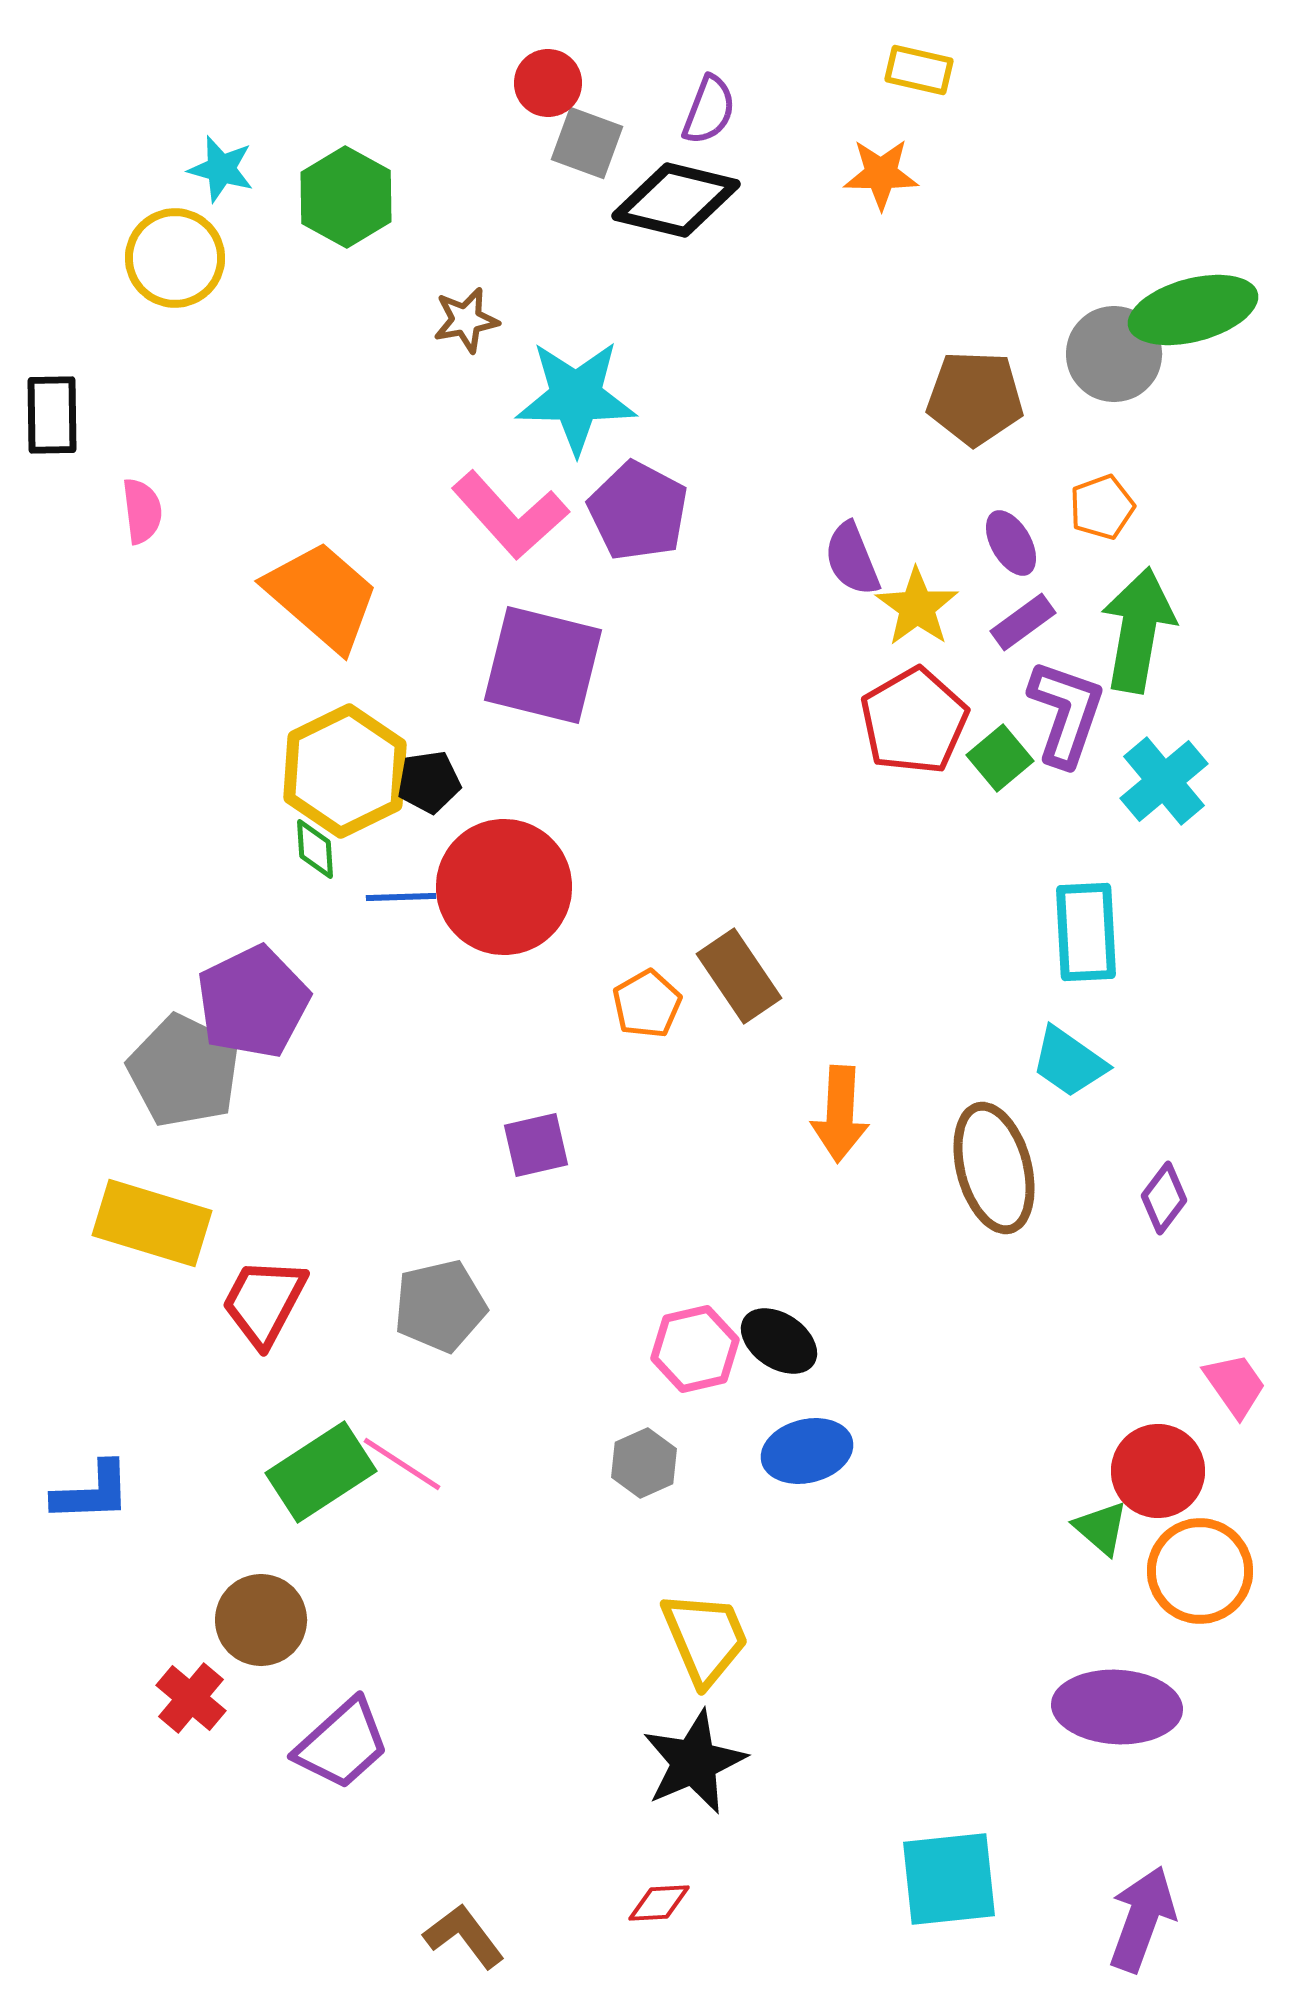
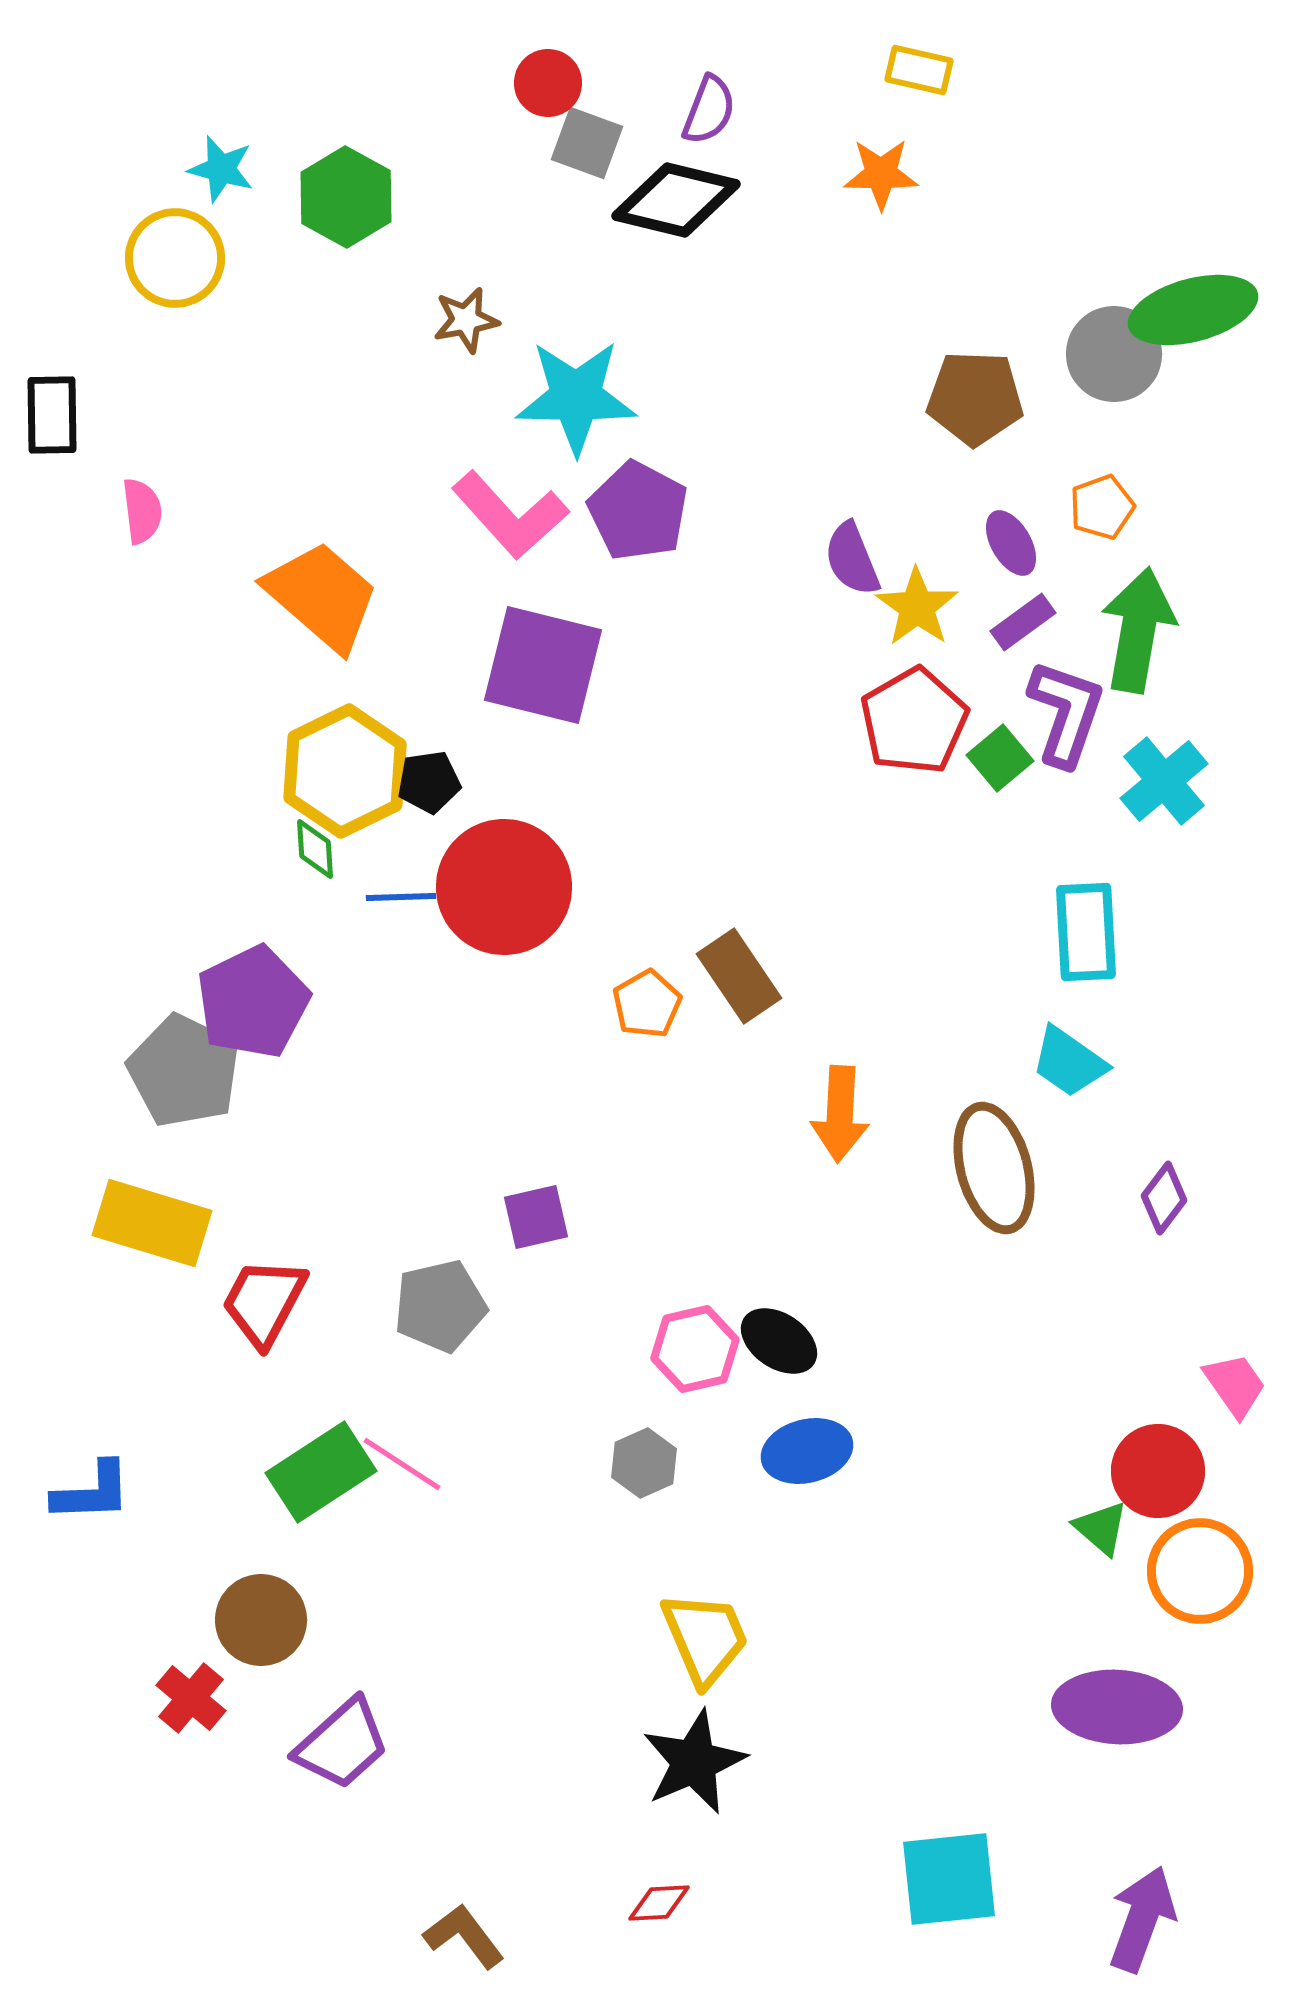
purple square at (536, 1145): moved 72 px down
